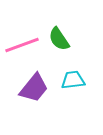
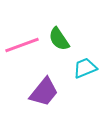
cyan trapezoid: moved 12 px right, 12 px up; rotated 15 degrees counterclockwise
purple trapezoid: moved 10 px right, 4 px down
